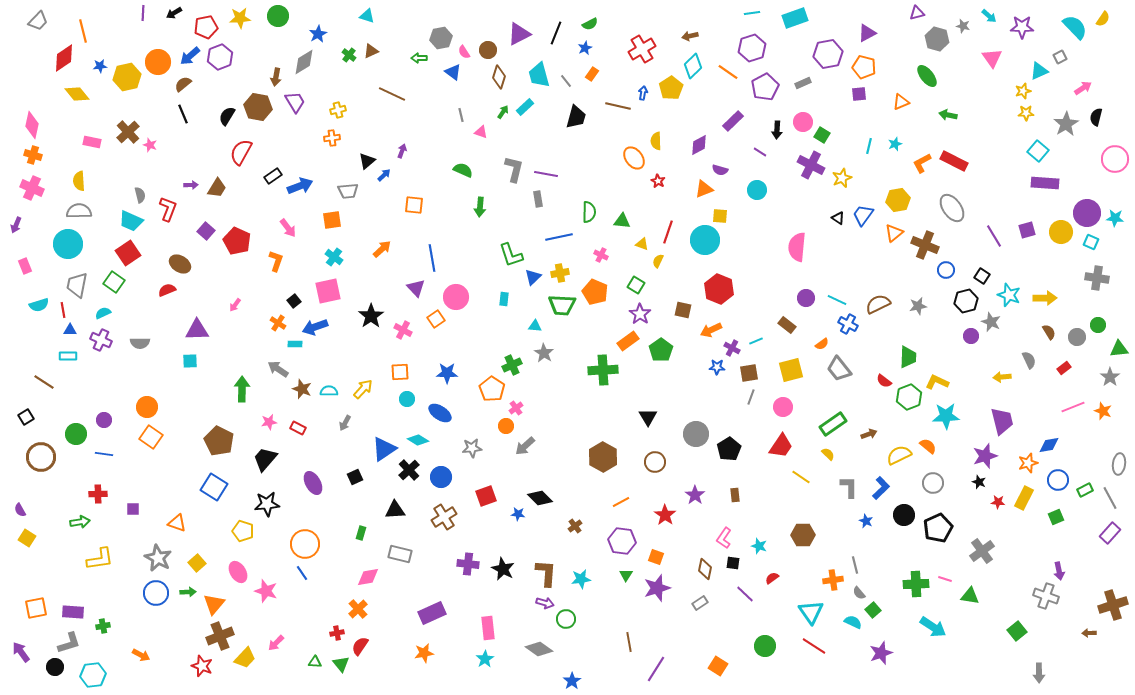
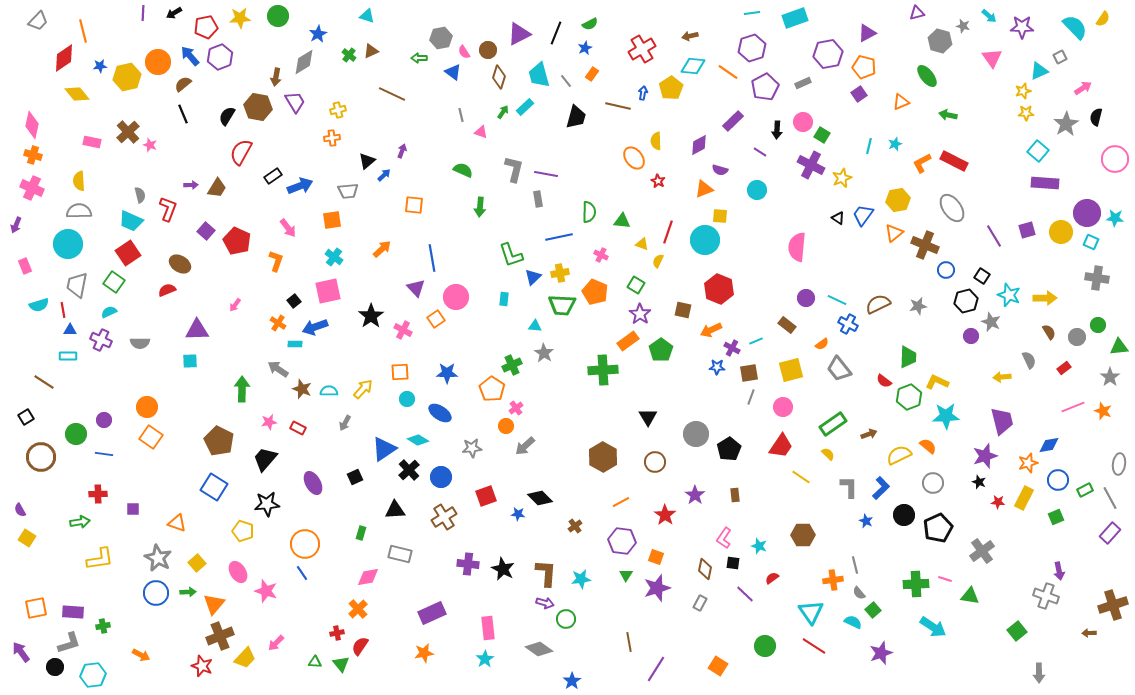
gray hexagon at (937, 39): moved 3 px right, 2 px down
blue arrow at (190, 56): rotated 90 degrees clockwise
cyan diamond at (693, 66): rotated 50 degrees clockwise
purple square at (859, 94): rotated 28 degrees counterclockwise
cyan semicircle at (103, 313): moved 6 px right, 1 px up
green triangle at (1119, 349): moved 2 px up
gray rectangle at (700, 603): rotated 28 degrees counterclockwise
